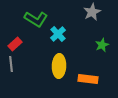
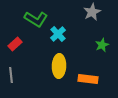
gray line: moved 11 px down
